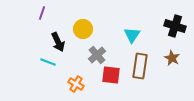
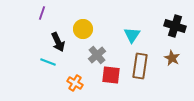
orange cross: moved 1 px left, 1 px up
